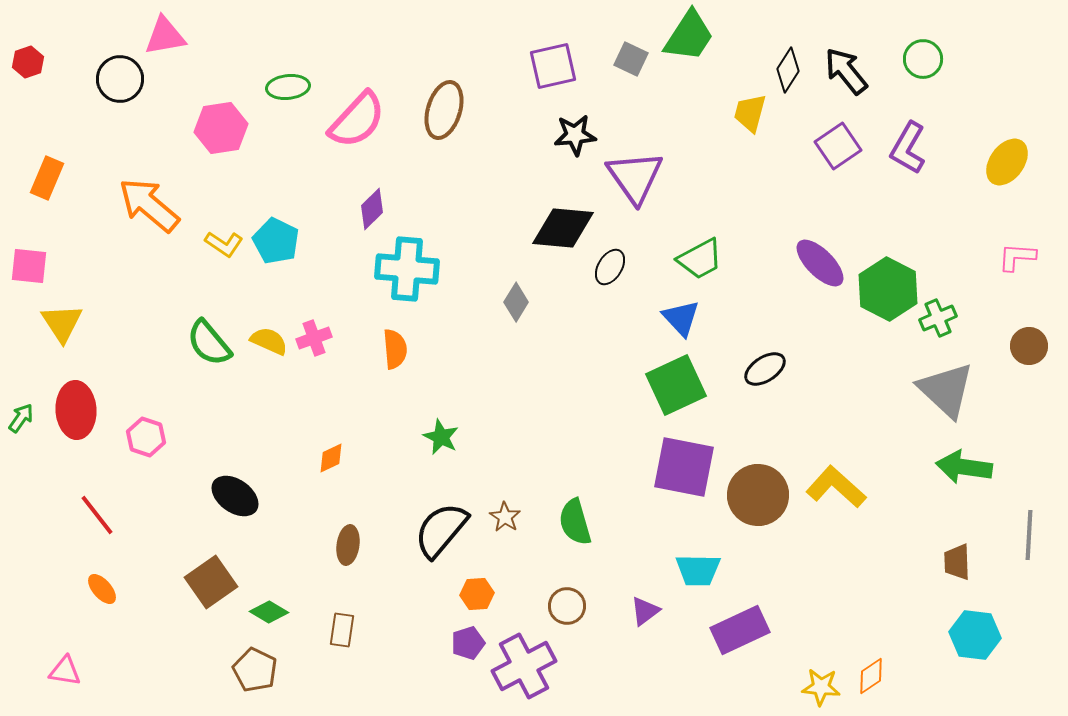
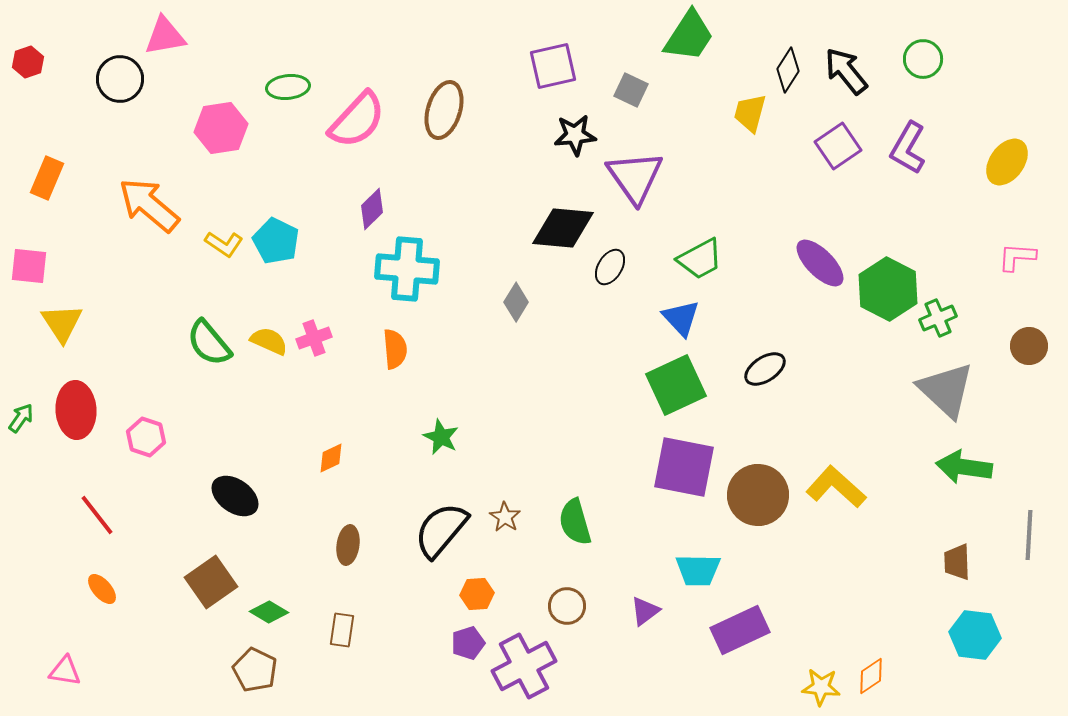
gray square at (631, 59): moved 31 px down
